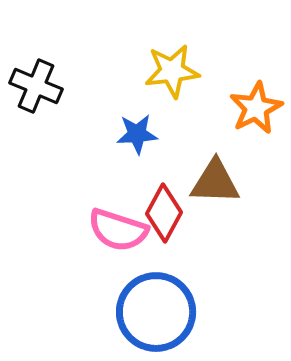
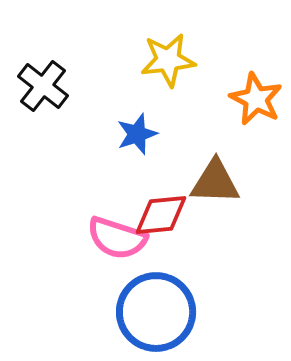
yellow star: moved 4 px left, 11 px up
black cross: moved 7 px right; rotated 15 degrees clockwise
orange star: moved 9 px up; rotated 18 degrees counterclockwise
blue star: rotated 15 degrees counterclockwise
red diamond: moved 3 px left, 2 px down; rotated 56 degrees clockwise
pink semicircle: moved 1 px left, 8 px down
